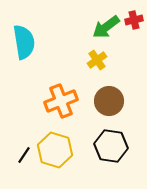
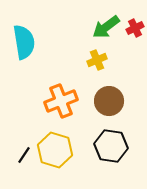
red cross: moved 1 px right, 8 px down; rotated 12 degrees counterclockwise
yellow cross: rotated 12 degrees clockwise
